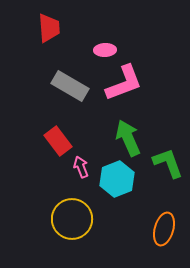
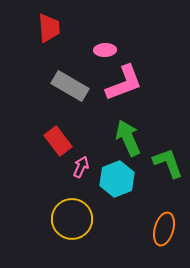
pink arrow: rotated 45 degrees clockwise
